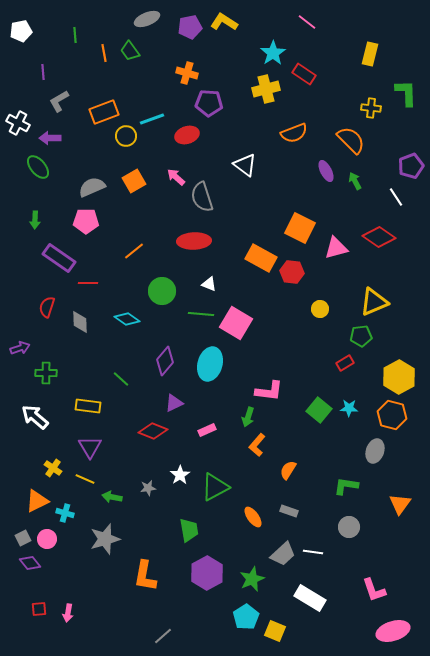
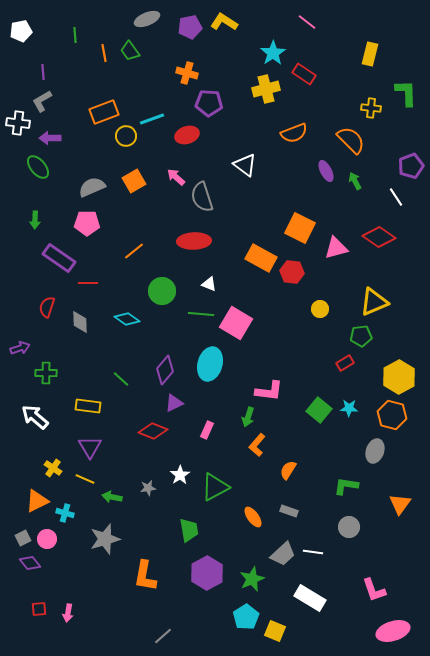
gray L-shape at (59, 101): moved 17 px left
white cross at (18, 123): rotated 20 degrees counterclockwise
pink pentagon at (86, 221): moved 1 px right, 2 px down
purple diamond at (165, 361): moved 9 px down
pink rectangle at (207, 430): rotated 42 degrees counterclockwise
